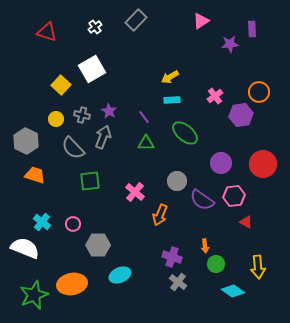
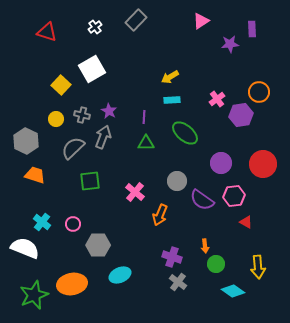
pink cross at (215, 96): moved 2 px right, 3 px down
purple line at (144, 117): rotated 40 degrees clockwise
gray semicircle at (73, 148): rotated 90 degrees clockwise
